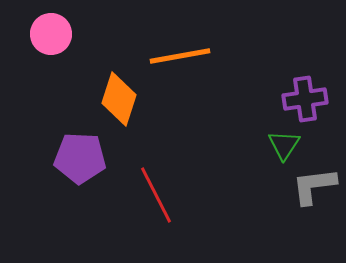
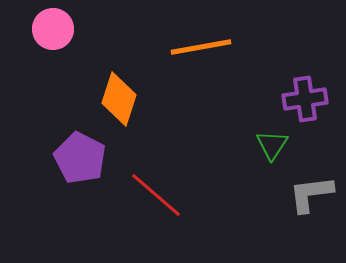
pink circle: moved 2 px right, 5 px up
orange line: moved 21 px right, 9 px up
green triangle: moved 12 px left
purple pentagon: rotated 24 degrees clockwise
gray L-shape: moved 3 px left, 8 px down
red line: rotated 22 degrees counterclockwise
